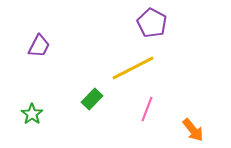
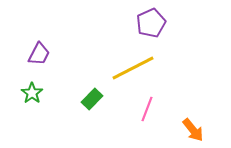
purple pentagon: moved 1 px left; rotated 20 degrees clockwise
purple trapezoid: moved 8 px down
green star: moved 21 px up
